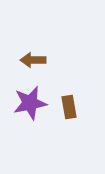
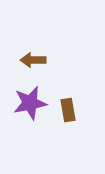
brown rectangle: moved 1 px left, 3 px down
